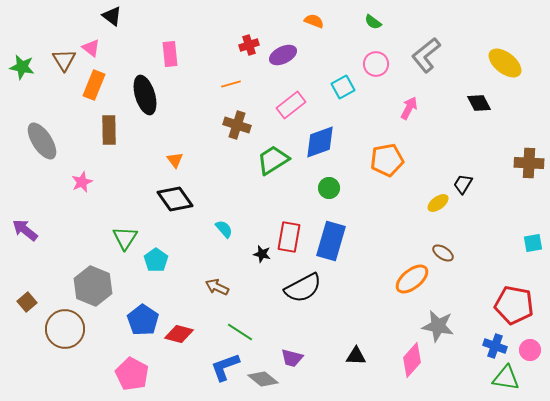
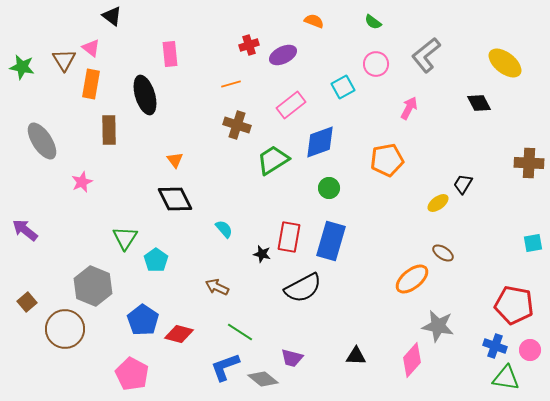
orange rectangle at (94, 85): moved 3 px left, 1 px up; rotated 12 degrees counterclockwise
black diamond at (175, 199): rotated 9 degrees clockwise
